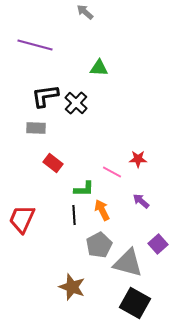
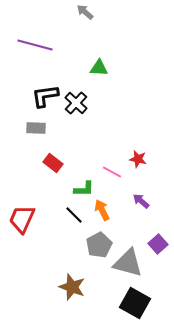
red star: rotated 12 degrees clockwise
black line: rotated 42 degrees counterclockwise
